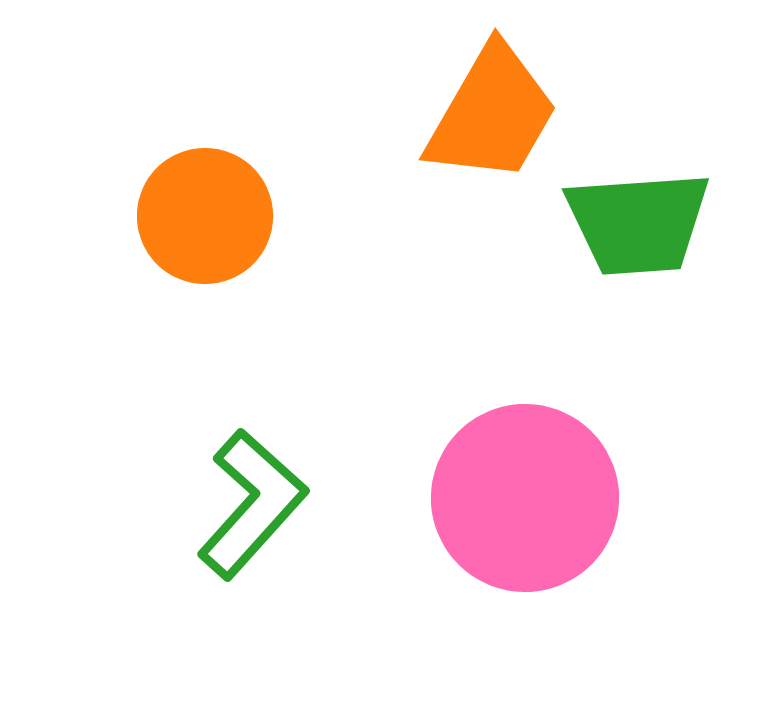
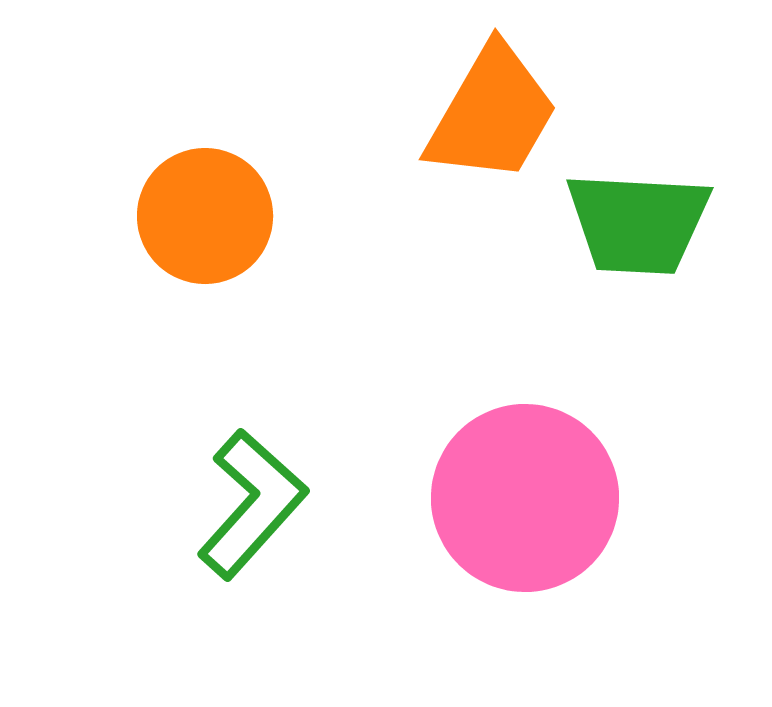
green trapezoid: rotated 7 degrees clockwise
